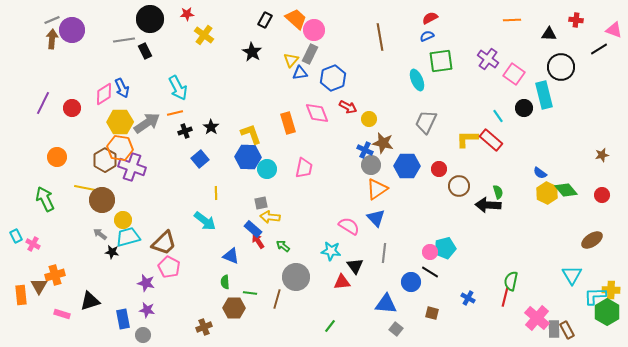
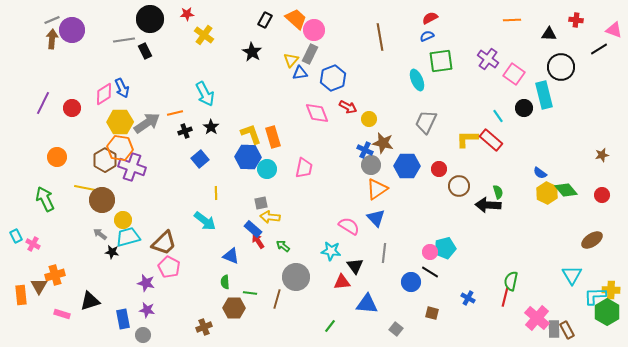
cyan arrow at (178, 88): moved 27 px right, 6 px down
orange rectangle at (288, 123): moved 15 px left, 14 px down
blue triangle at (386, 304): moved 19 px left
